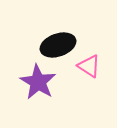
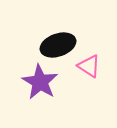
purple star: moved 2 px right
